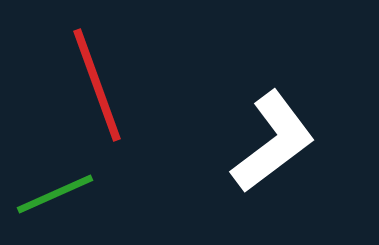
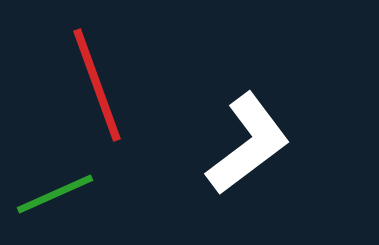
white L-shape: moved 25 px left, 2 px down
